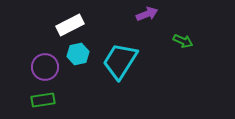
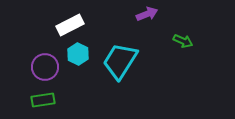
cyan hexagon: rotated 20 degrees counterclockwise
